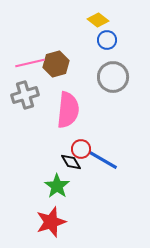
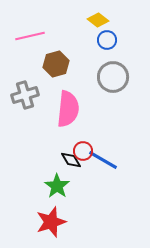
pink line: moved 27 px up
pink semicircle: moved 1 px up
red circle: moved 2 px right, 2 px down
black diamond: moved 2 px up
